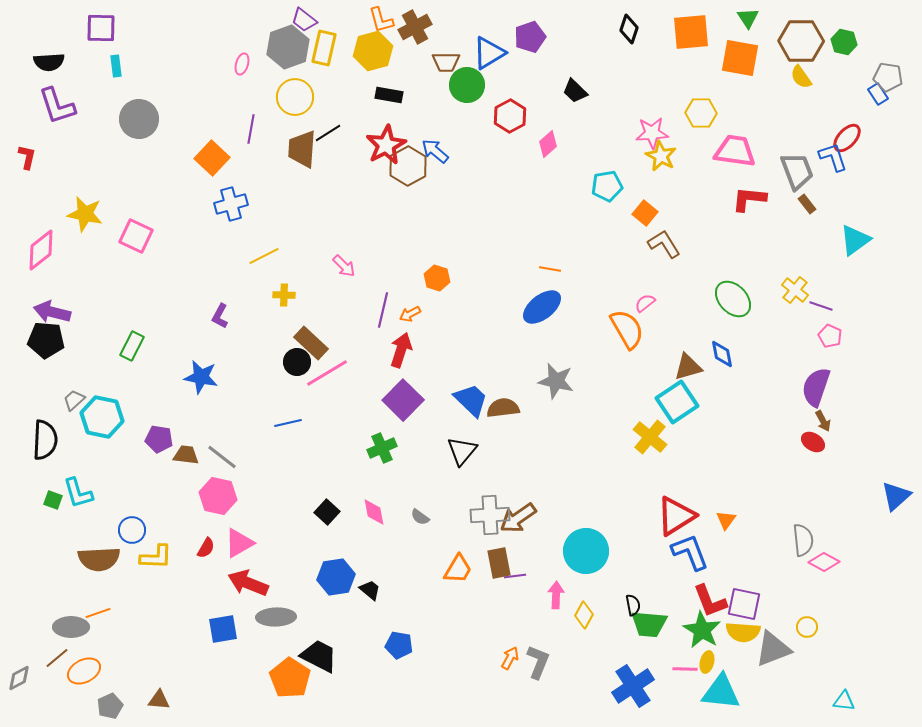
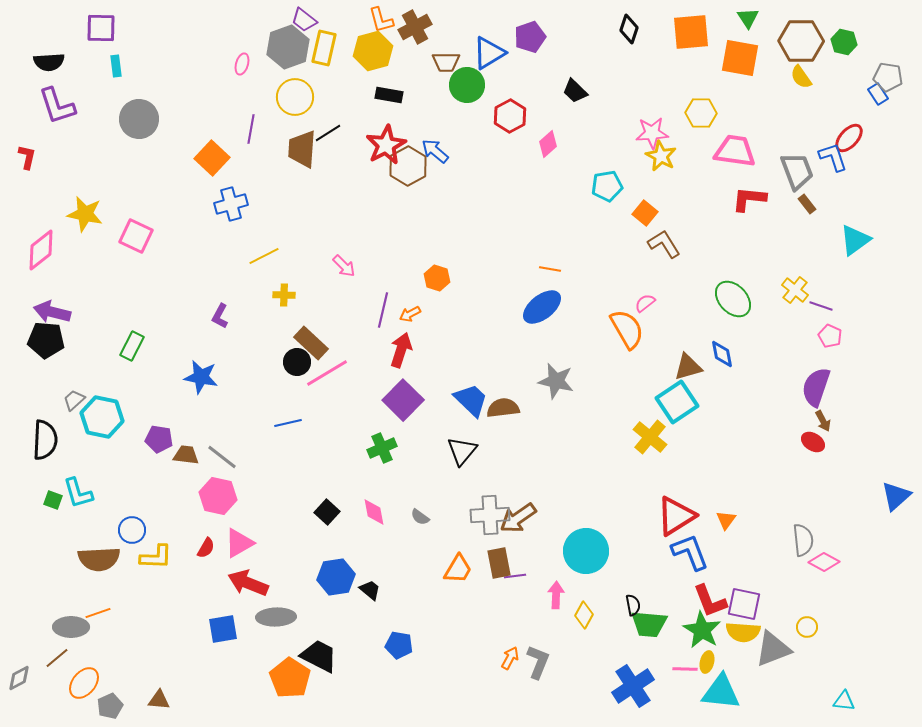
red ellipse at (847, 138): moved 2 px right
orange ellipse at (84, 671): moved 12 px down; rotated 24 degrees counterclockwise
